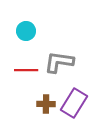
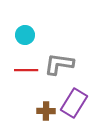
cyan circle: moved 1 px left, 4 px down
gray L-shape: moved 2 px down
brown cross: moved 7 px down
